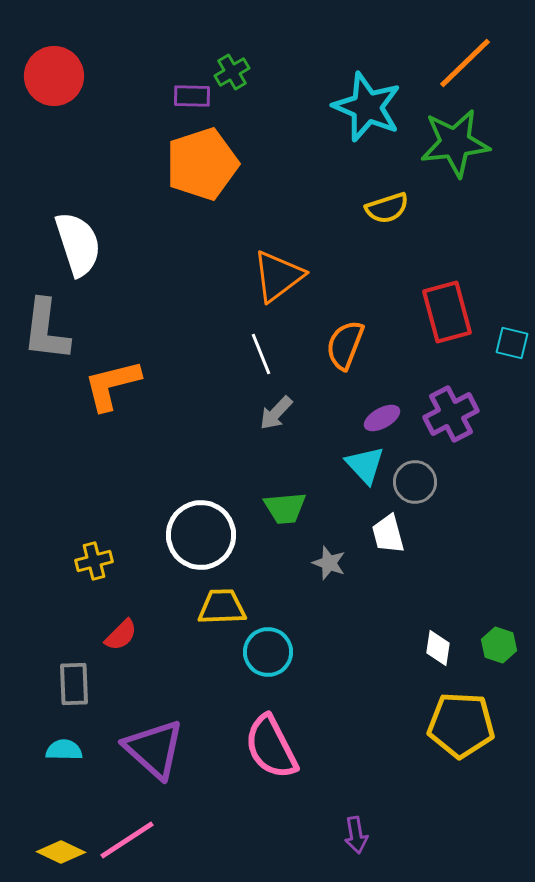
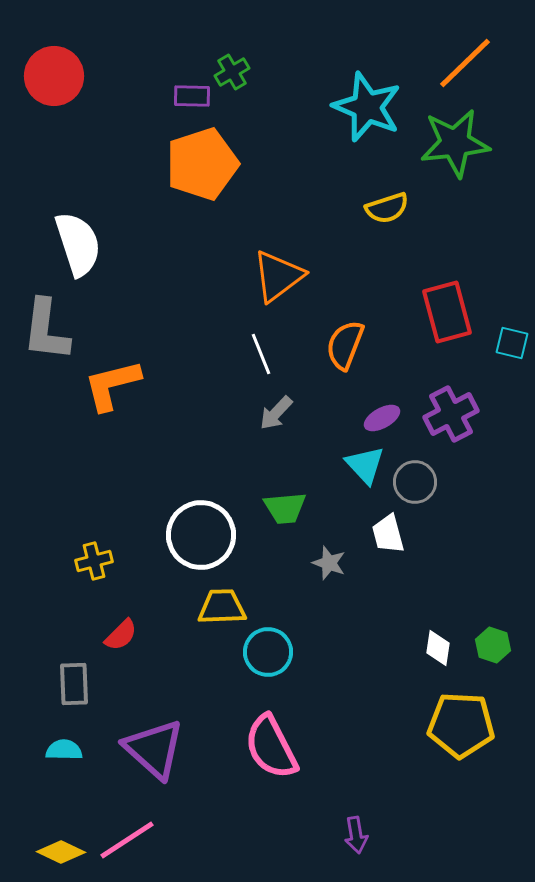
green hexagon: moved 6 px left
